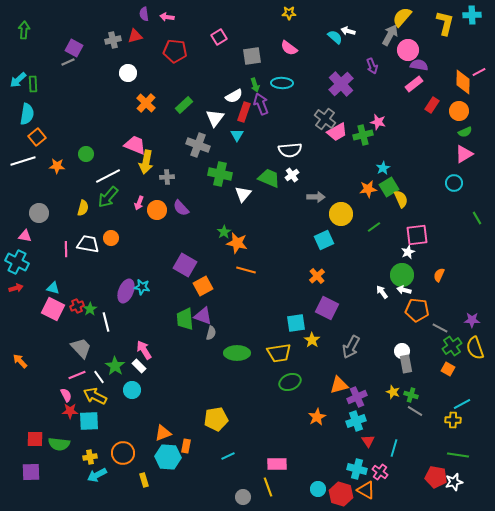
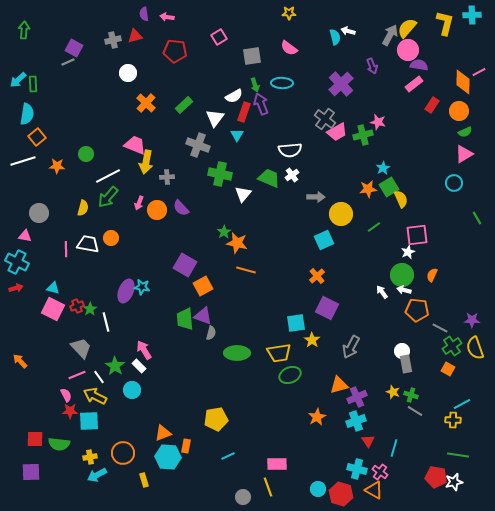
yellow semicircle at (402, 17): moved 5 px right, 11 px down
cyan semicircle at (335, 37): rotated 35 degrees clockwise
orange semicircle at (439, 275): moved 7 px left
green ellipse at (290, 382): moved 7 px up
orange triangle at (366, 490): moved 8 px right
